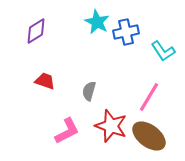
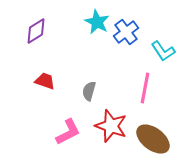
blue cross: rotated 25 degrees counterclockwise
pink line: moved 4 px left, 9 px up; rotated 20 degrees counterclockwise
pink L-shape: moved 1 px right, 1 px down
brown ellipse: moved 4 px right, 3 px down
